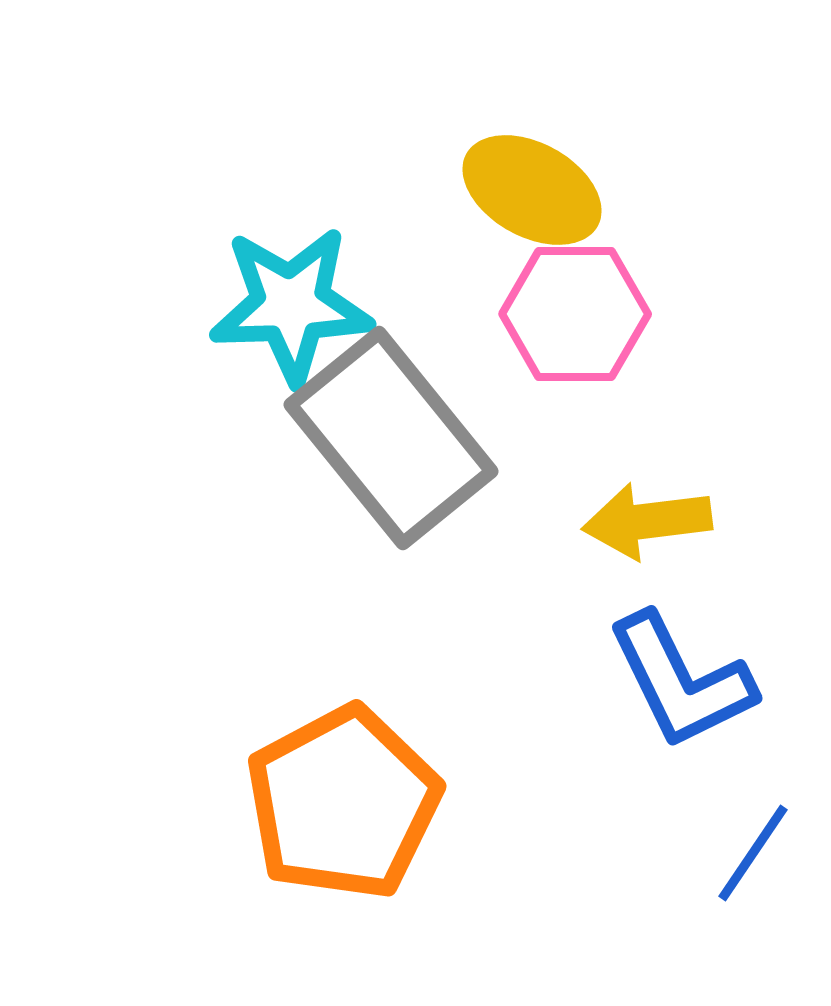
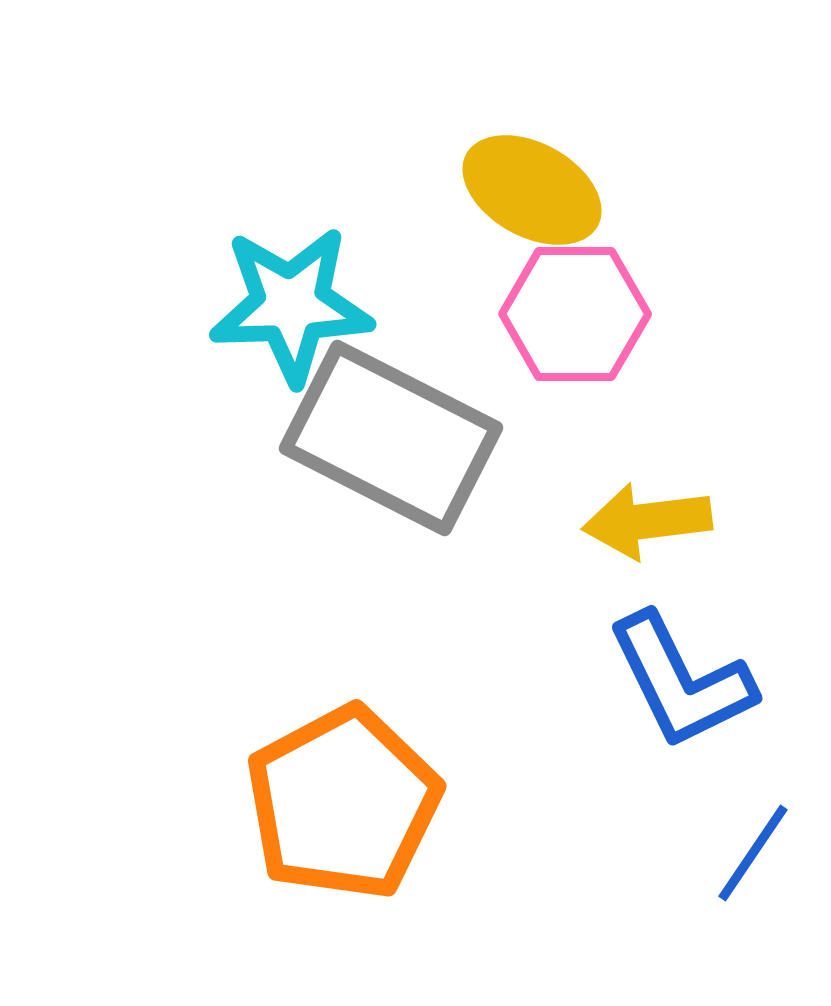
gray rectangle: rotated 24 degrees counterclockwise
